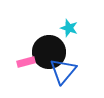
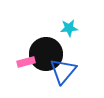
cyan star: rotated 24 degrees counterclockwise
black circle: moved 3 px left, 2 px down
